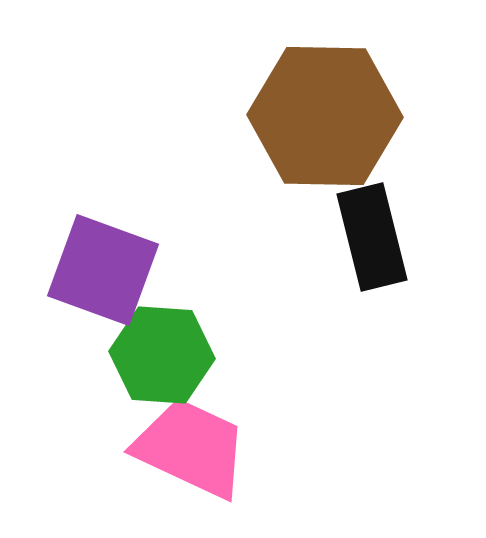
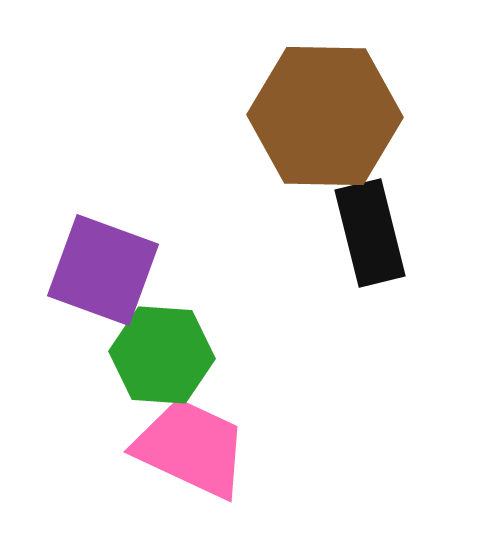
black rectangle: moved 2 px left, 4 px up
